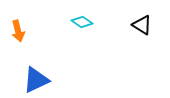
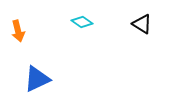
black triangle: moved 1 px up
blue triangle: moved 1 px right, 1 px up
